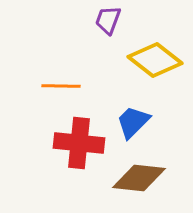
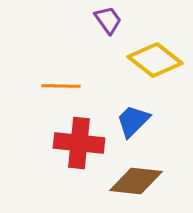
purple trapezoid: rotated 124 degrees clockwise
blue trapezoid: moved 1 px up
brown diamond: moved 3 px left, 3 px down
